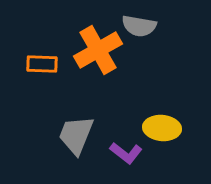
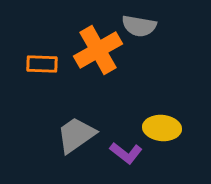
gray trapezoid: rotated 33 degrees clockwise
